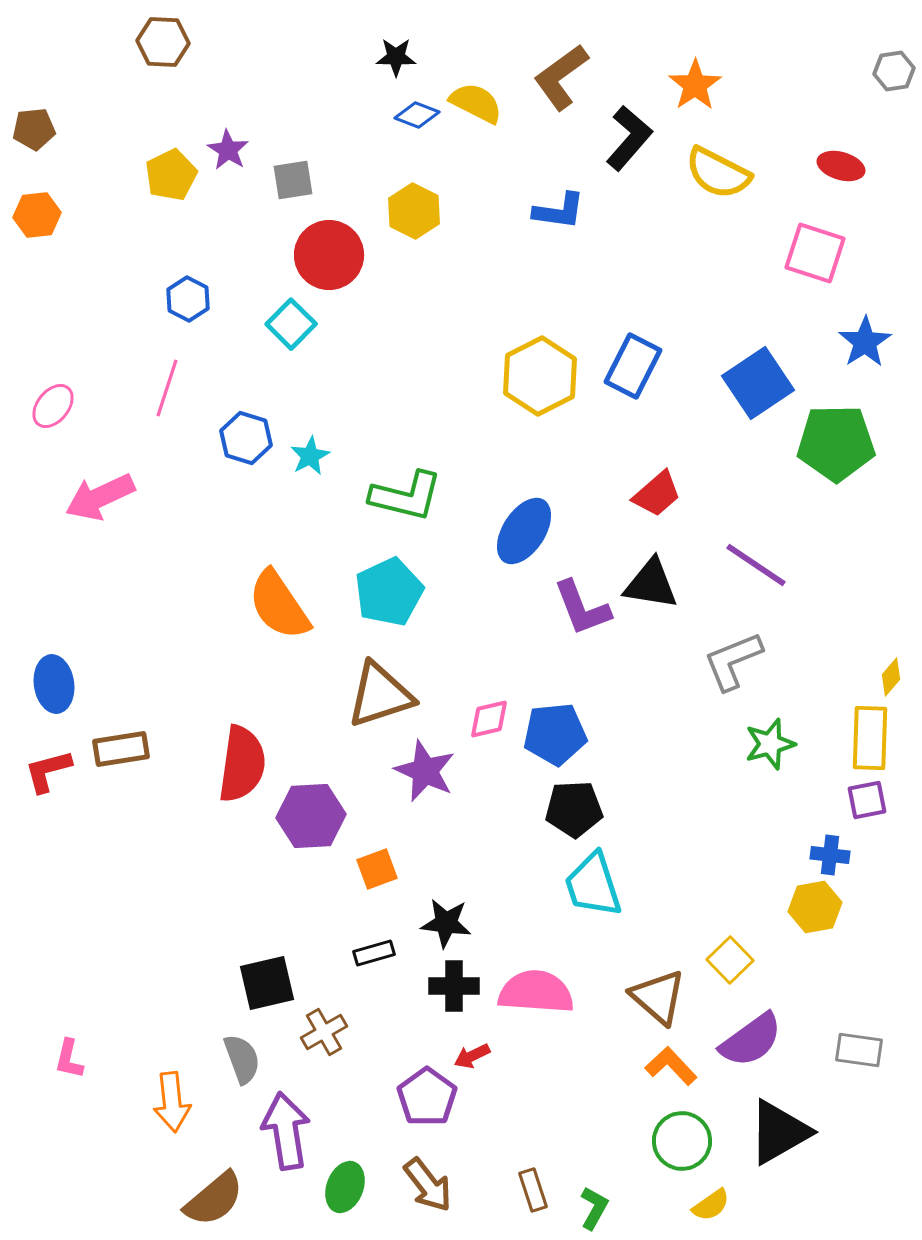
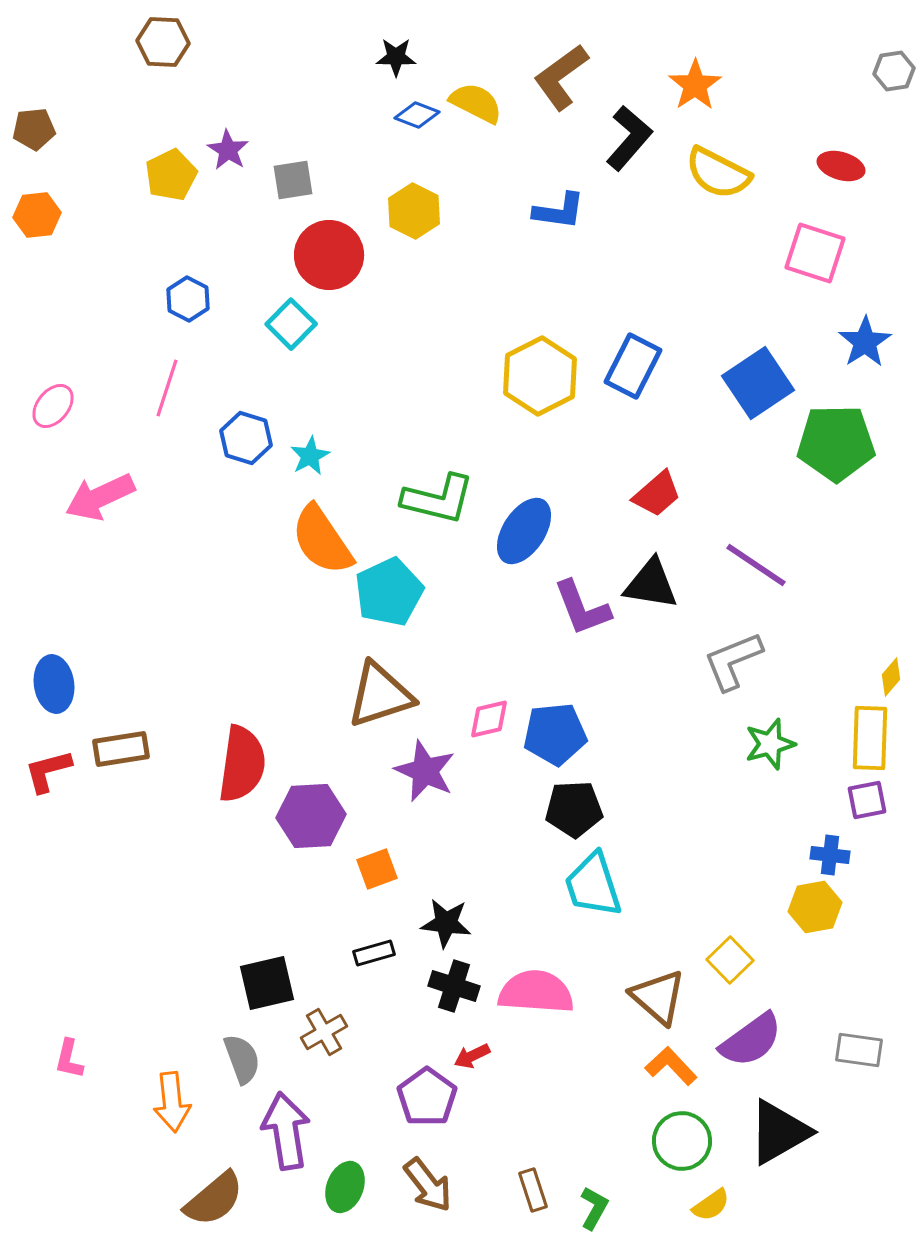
green L-shape at (406, 496): moved 32 px right, 3 px down
orange semicircle at (279, 605): moved 43 px right, 65 px up
black cross at (454, 986): rotated 18 degrees clockwise
